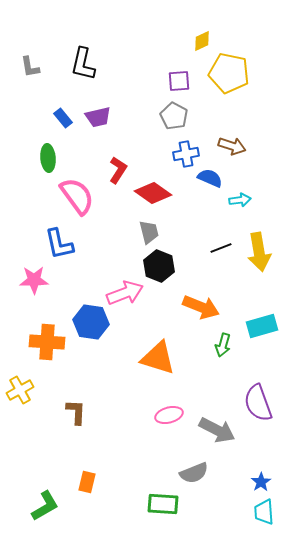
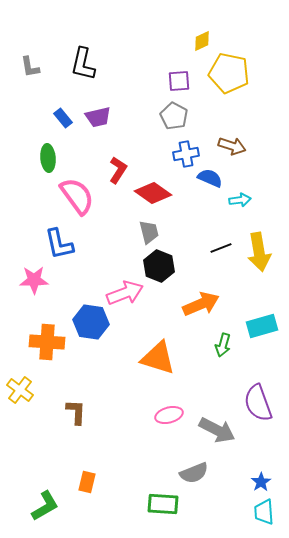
orange arrow: moved 3 px up; rotated 45 degrees counterclockwise
yellow cross: rotated 24 degrees counterclockwise
